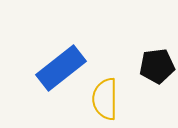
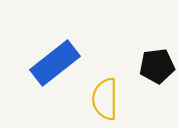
blue rectangle: moved 6 px left, 5 px up
